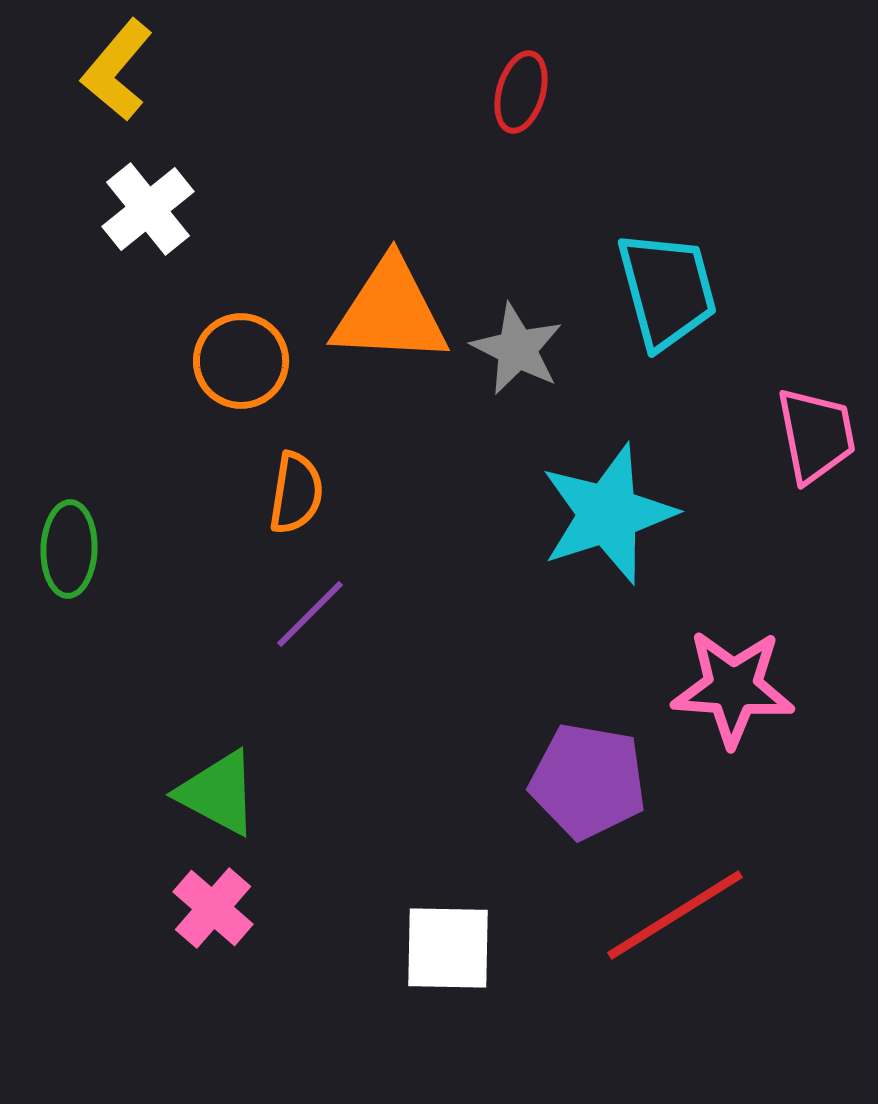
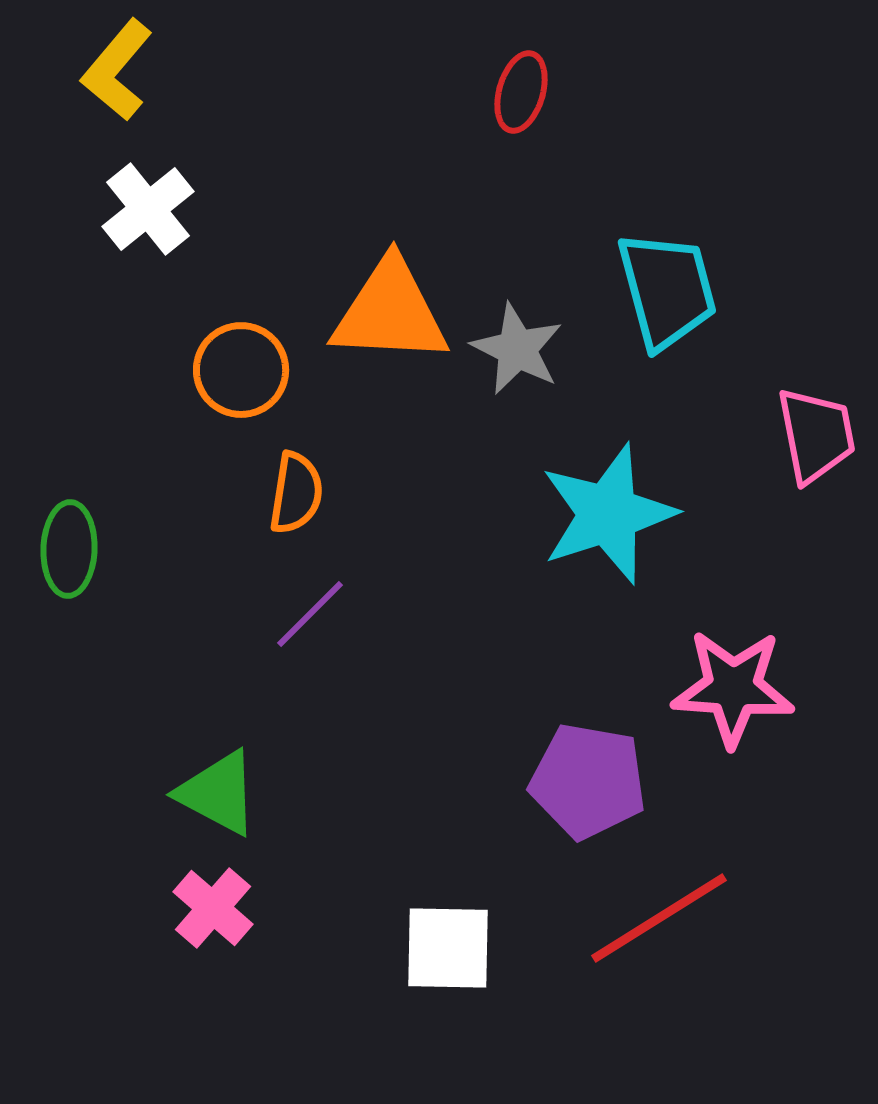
orange circle: moved 9 px down
red line: moved 16 px left, 3 px down
